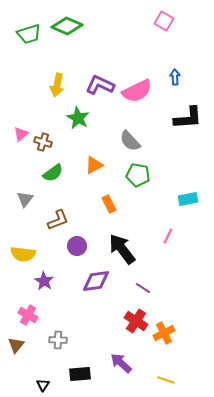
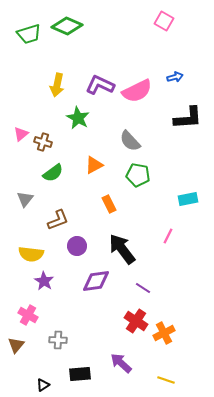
blue arrow: rotated 77 degrees clockwise
yellow semicircle: moved 8 px right
black triangle: rotated 24 degrees clockwise
